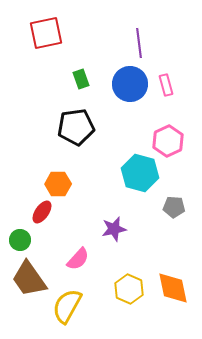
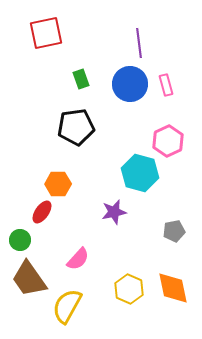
gray pentagon: moved 24 px down; rotated 15 degrees counterclockwise
purple star: moved 17 px up
